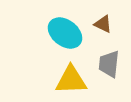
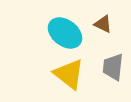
gray trapezoid: moved 4 px right, 3 px down
yellow triangle: moved 2 px left, 6 px up; rotated 40 degrees clockwise
